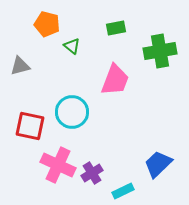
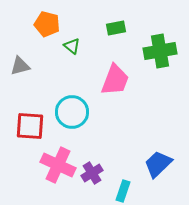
red square: rotated 8 degrees counterclockwise
cyan rectangle: rotated 45 degrees counterclockwise
